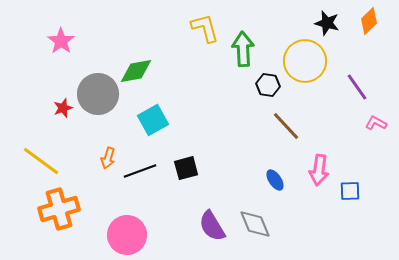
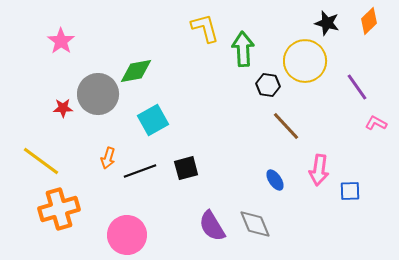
red star: rotated 18 degrees clockwise
